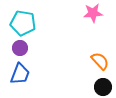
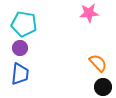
pink star: moved 4 px left
cyan pentagon: moved 1 px right, 1 px down
orange semicircle: moved 2 px left, 2 px down
blue trapezoid: rotated 15 degrees counterclockwise
